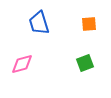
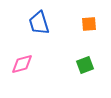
green square: moved 2 px down
